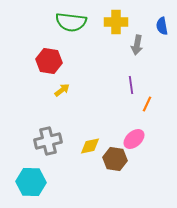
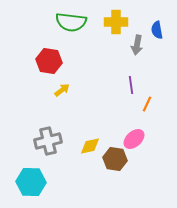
blue semicircle: moved 5 px left, 4 px down
